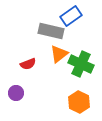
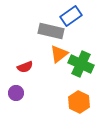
red semicircle: moved 3 px left, 3 px down
